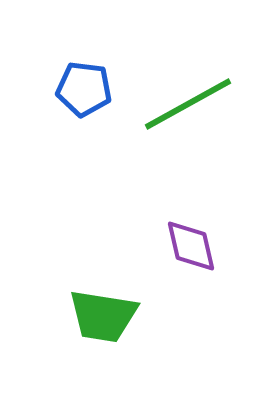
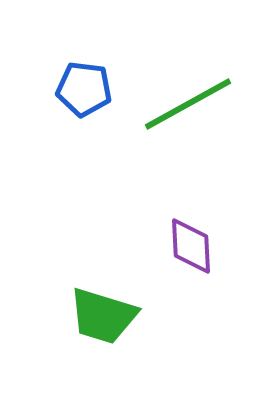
purple diamond: rotated 10 degrees clockwise
green trapezoid: rotated 8 degrees clockwise
